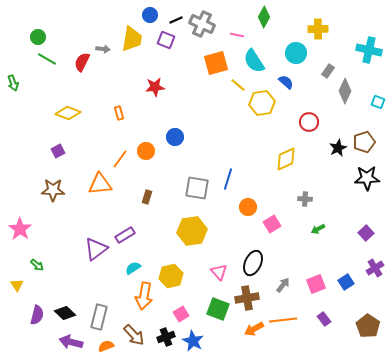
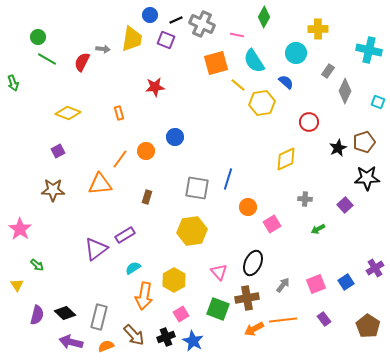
purple square at (366, 233): moved 21 px left, 28 px up
yellow hexagon at (171, 276): moved 3 px right, 4 px down; rotated 15 degrees counterclockwise
